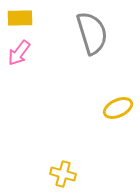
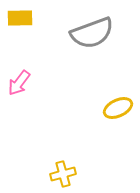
gray semicircle: rotated 87 degrees clockwise
pink arrow: moved 30 px down
yellow cross: rotated 30 degrees counterclockwise
